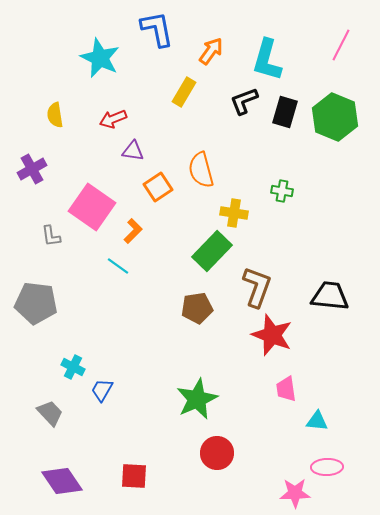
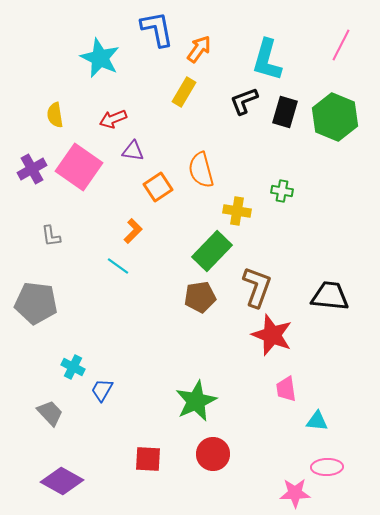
orange arrow: moved 12 px left, 2 px up
pink square: moved 13 px left, 40 px up
yellow cross: moved 3 px right, 2 px up
brown pentagon: moved 3 px right, 11 px up
green star: moved 1 px left, 2 px down
red circle: moved 4 px left, 1 px down
red square: moved 14 px right, 17 px up
purple diamond: rotated 27 degrees counterclockwise
